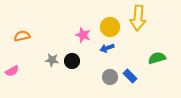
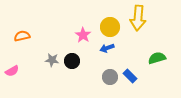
pink star: rotated 14 degrees clockwise
